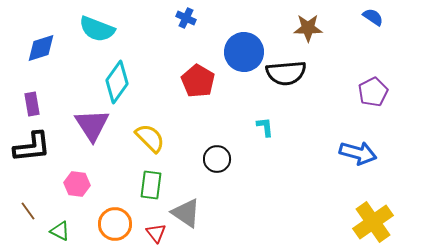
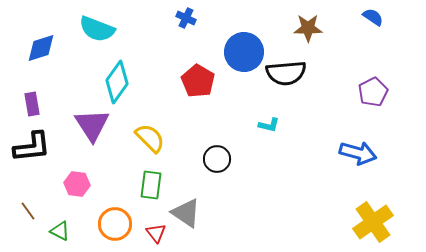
cyan L-shape: moved 4 px right, 2 px up; rotated 110 degrees clockwise
